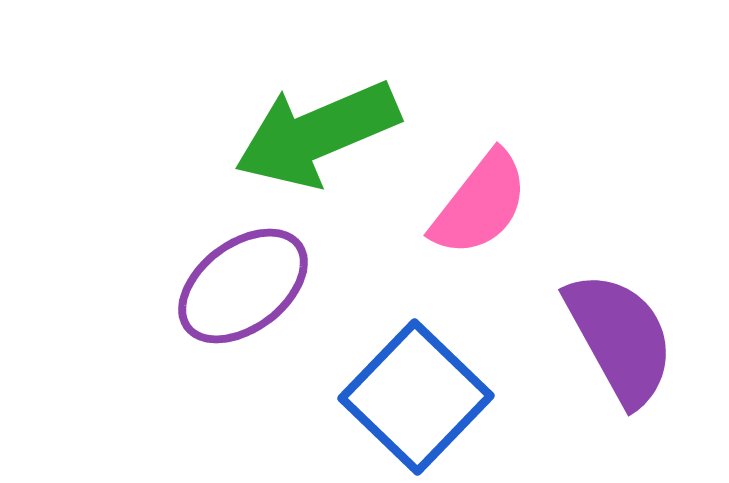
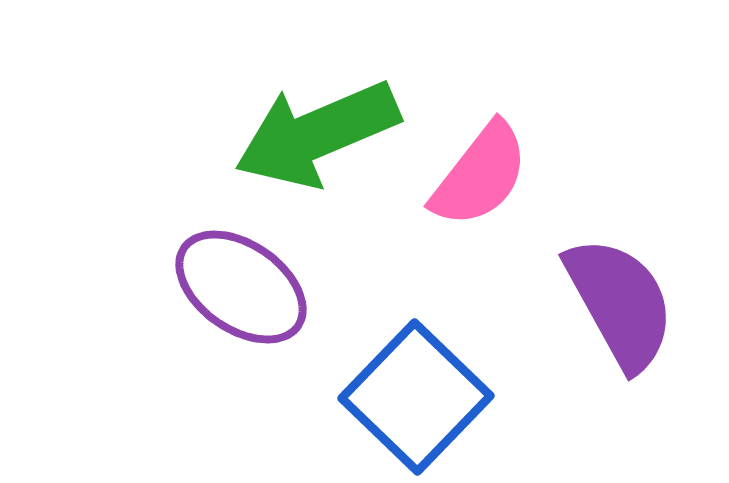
pink semicircle: moved 29 px up
purple ellipse: moved 2 px left, 1 px down; rotated 72 degrees clockwise
purple semicircle: moved 35 px up
